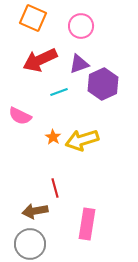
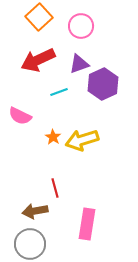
orange square: moved 6 px right, 1 px up; rotated 24 degrees clockwise
red arrow: moved 2 px left
